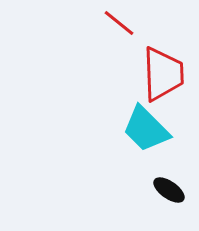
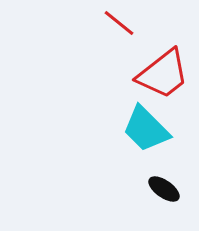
red trapezoid: rotated 54 degrees clockwise
black ellipse: moved 5 px left, 1 px up
